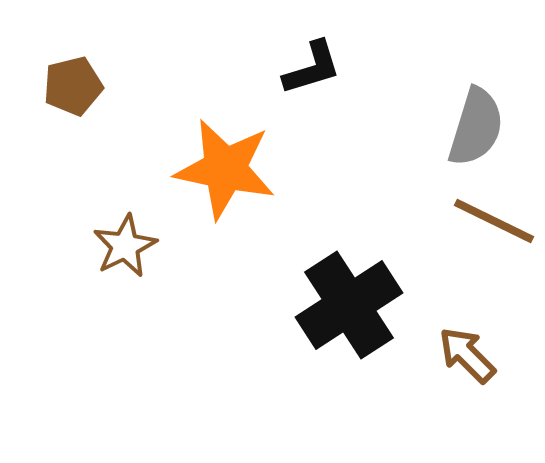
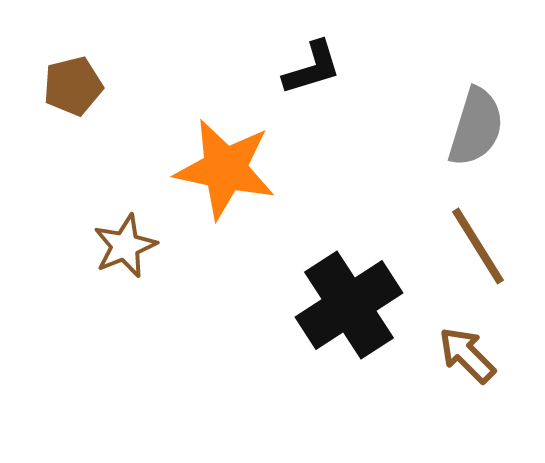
brown line: moved 16 px left, 25 px down; rotated 32 degrees clockwise
brown star: rotated 4 degrees clockwise
